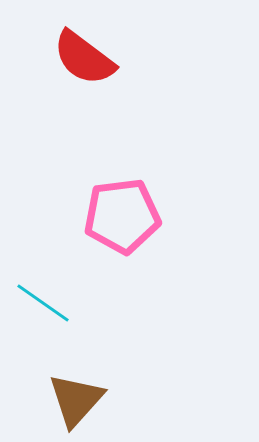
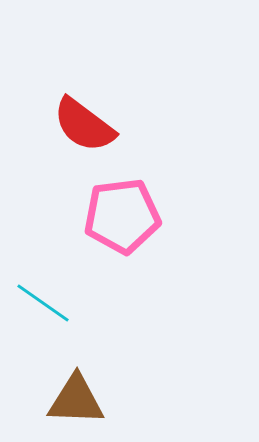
red semicircle: moved 67 px down
brown triangle: rotated 50 degrees clockwise
